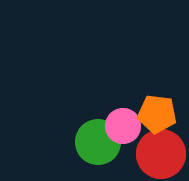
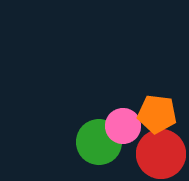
green circle: moved 1 px right
